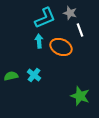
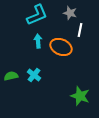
cyan L-shape: moved 8 px left, 3 px up
white line: rotated 32 degrees clockwise
cyan arrow: moved 1 px left
